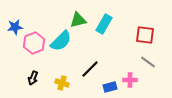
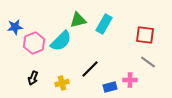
yellow cross: rotated 32 degrees counterclockwise
